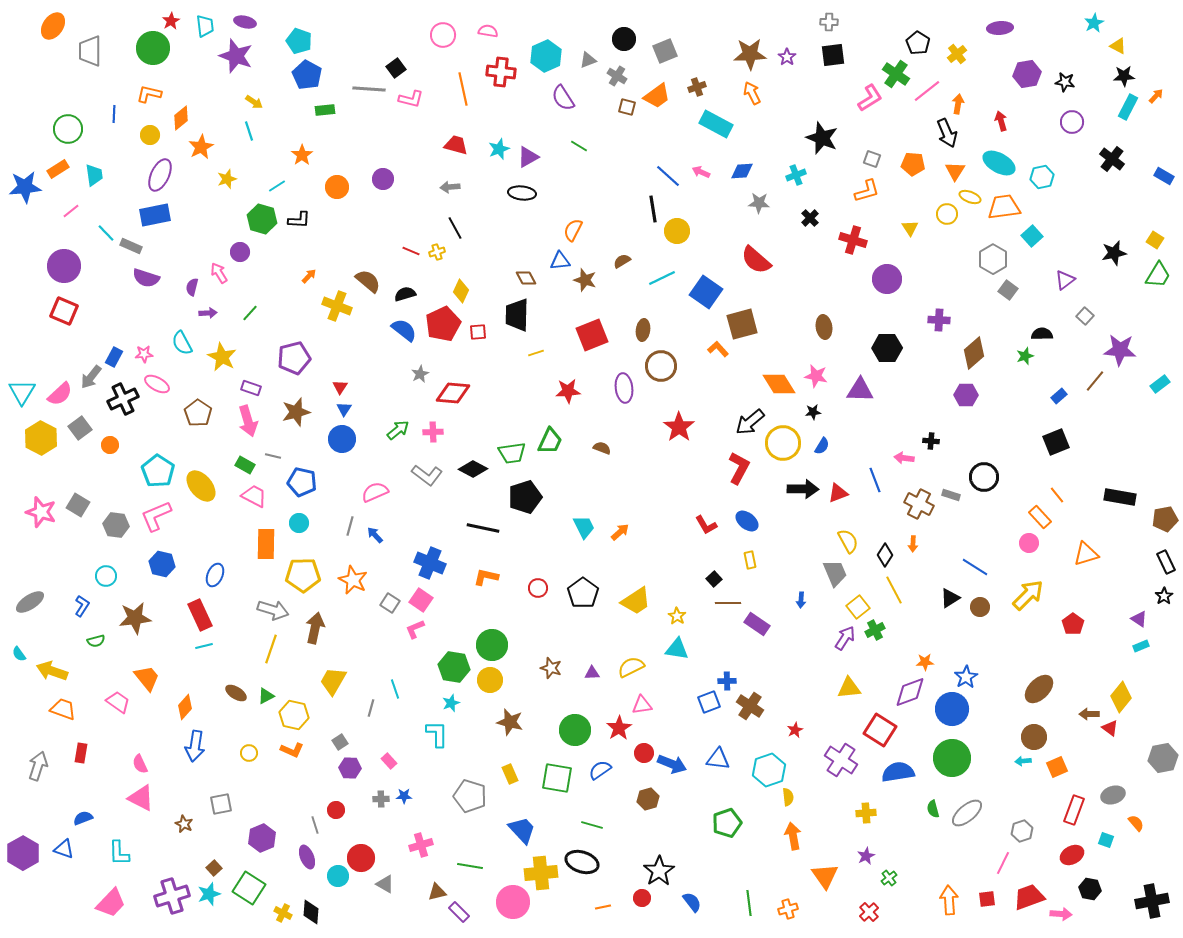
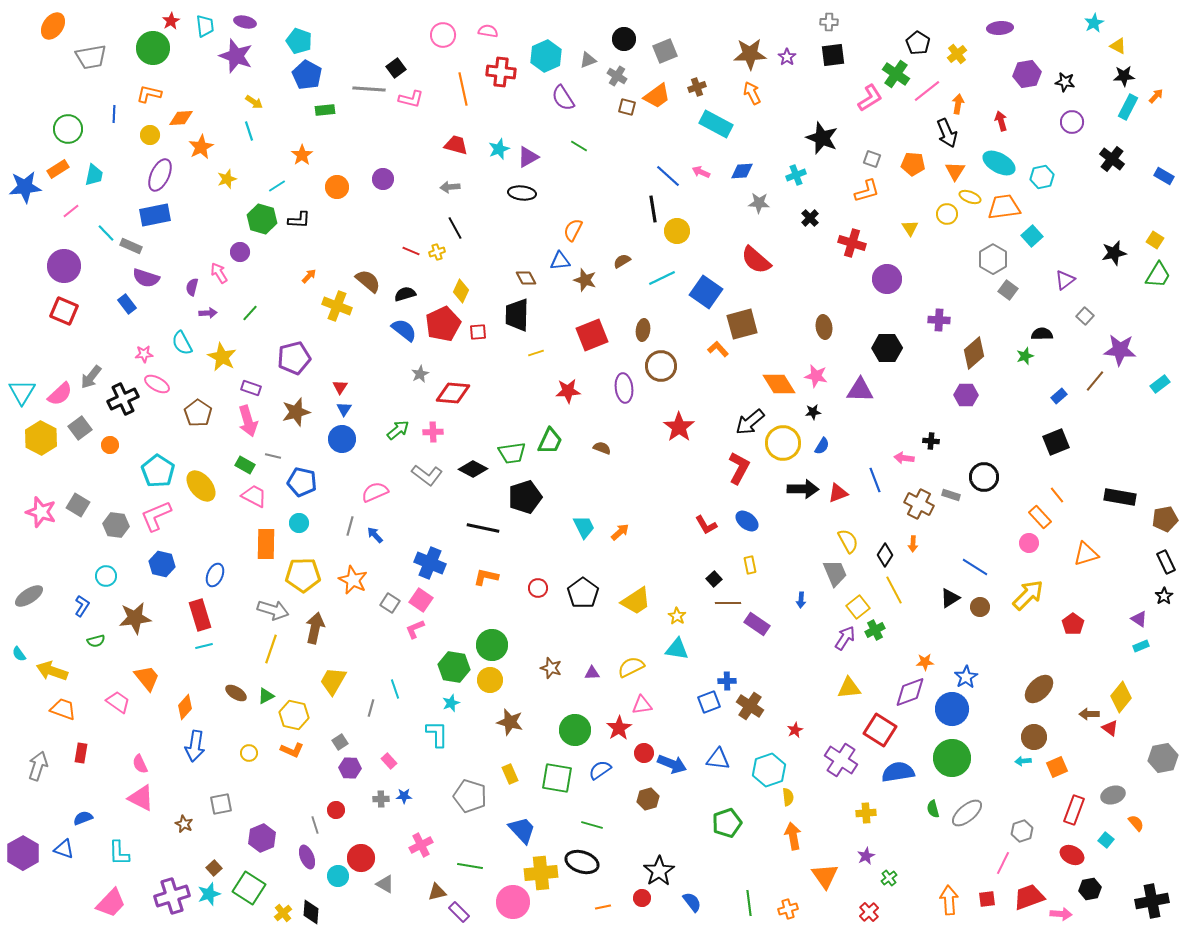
gray trapezoid at (90, 51): moved 1 px right, 6 px down; rotated 100 degrees counterclockwise
orange diamond at (181, 118): rotated 35 degrees clockwise
cyan trapezoid at (94, 175): rotated 20 degrees clockwise
red cross at (853, 240): moved 1 px left, 3 px down
blue rectangle at (114, 357): moved 13 px right, 53 px up; rotated 66 degrees counterclockwise
yellow rectangle at (750, 560): moved 5 px down
gray ellipse at (30, 602): moved 1 px left, 6 px up
red rectangle at (200, 615): rotated 8 degrees clockwise
cyan square at (1106, 840): rotated 21 degrees clockwise
pink cross at (421, 845): rotated 10 degrees counterclockwise
red ellipse at (1072, 855): rotated 55 degrees clockwise
black hexagon at (1090, 889): rotated 20 degrees counterclockwise
yellow cross at (283, 913): rotated 24 degrees clockwise
